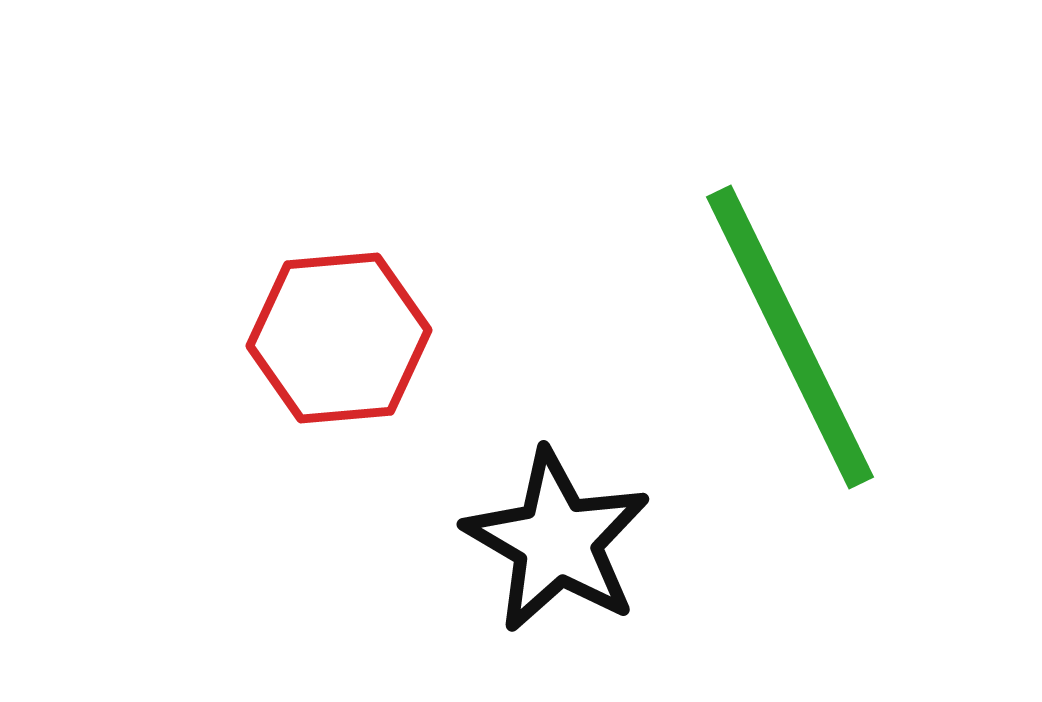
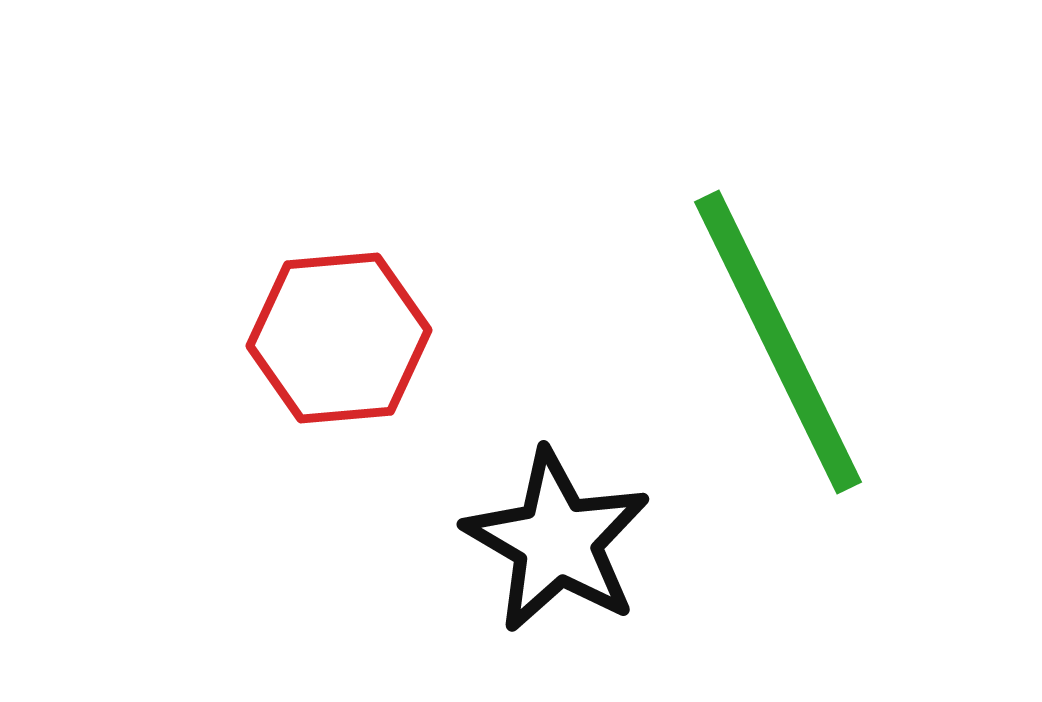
green line: moved 12 px left, 5 px down
